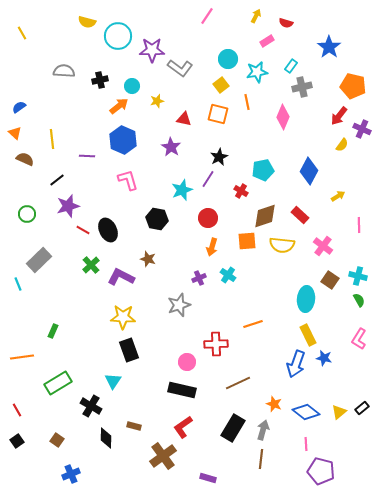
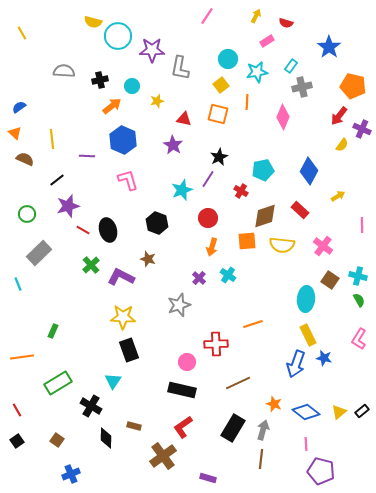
yellow semicircle at (87, 22): moved 6 px right
gray L-shape at (180, 68): rotated 65 degrees clockwise
orange line at (247, 102): rotated 14 degrees clockwise
orange arrow at (119, 106): moved 7 px left
purple star at (171, 147): moved 2 px right, 2 px up
red rectangle at (300, 215): moved 5 px up
black hexagon at (157, 219): moved 4 px down; rotated 10 degrees clockwise
pink line at (359, 225): moved 3 px right
black ellipse at (108, 230): rotated 10 degrees clockwise
gray rectangle at (39, 260): moved 7 px up
purple cross at (199, 278): rotated 24 degrees counterclockwise
black rectangle at (362, 408): moved 3 px down
